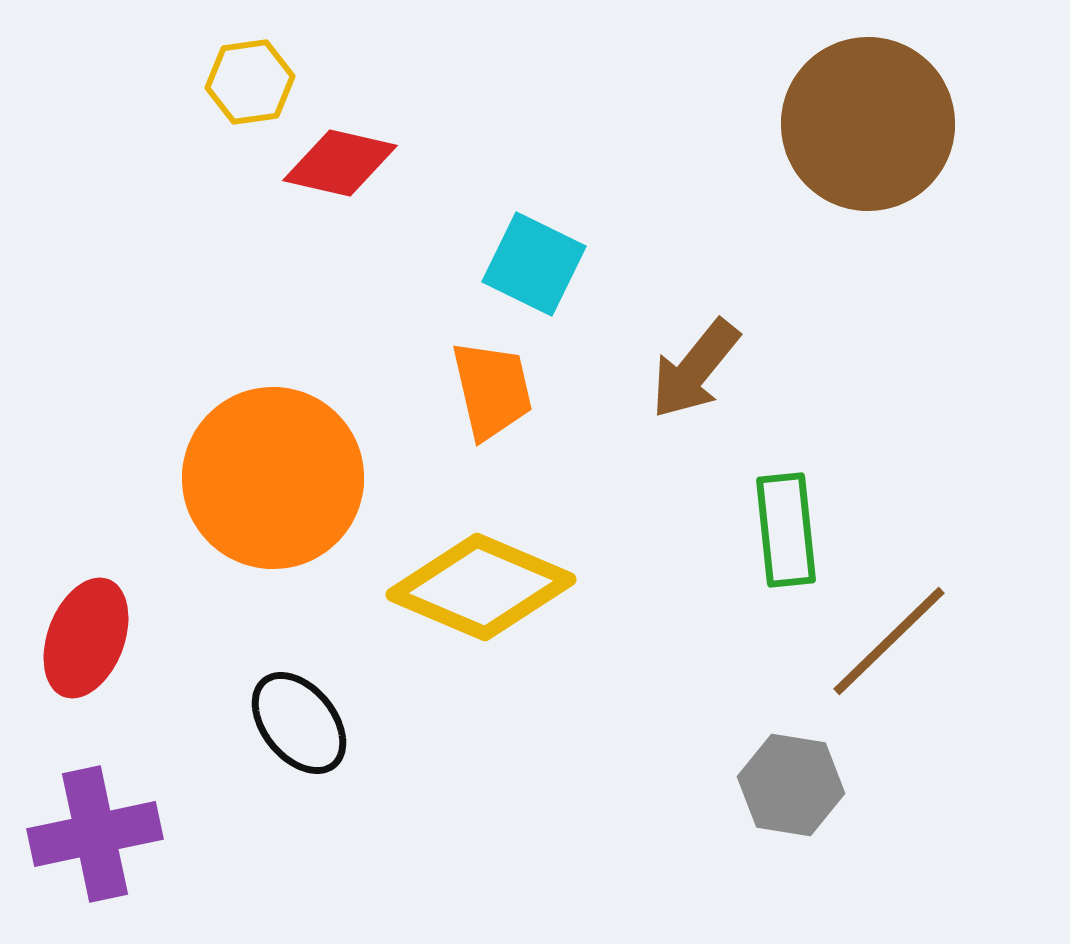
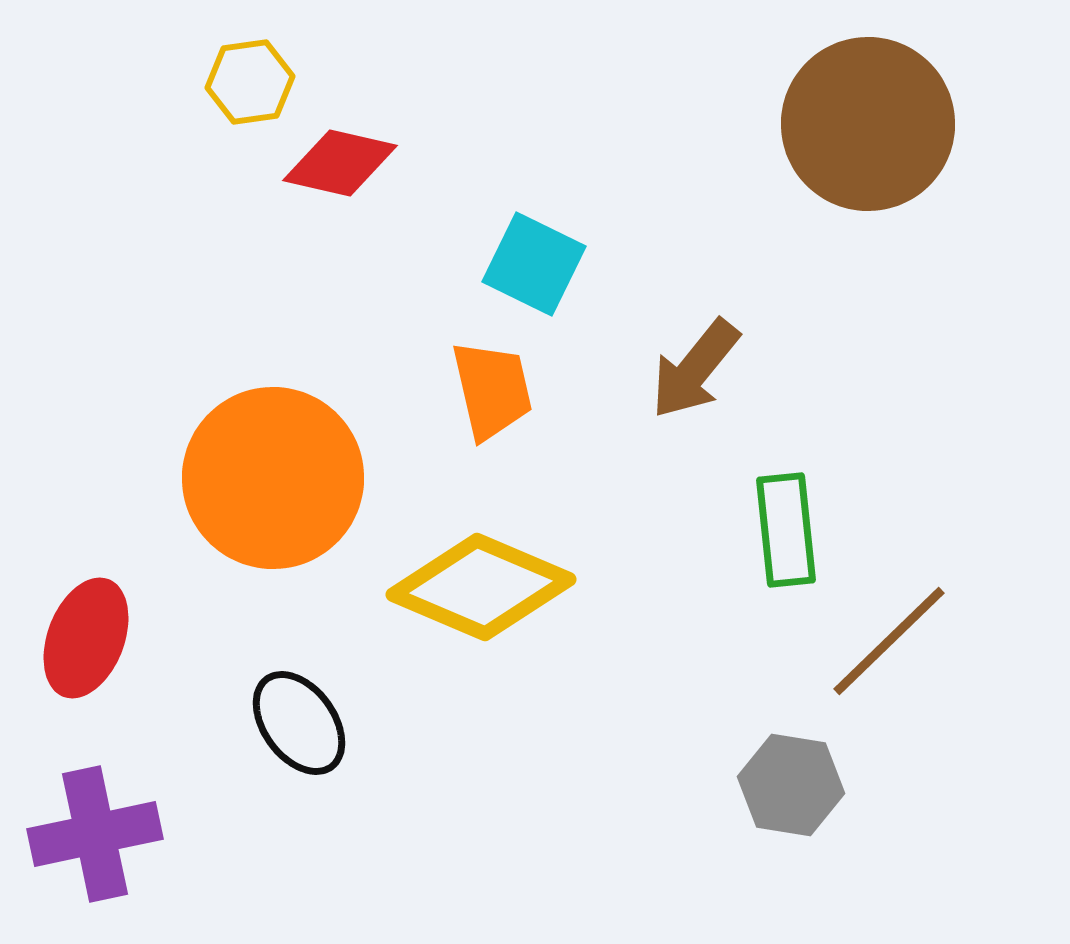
black ellipse: rotated 3 degrees clockwise
